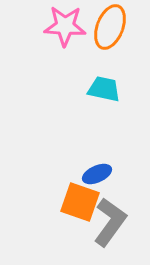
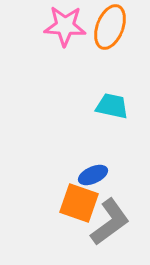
cyan trapezoid: moved 8 px right, 17 px down
blue ellipse: moved 4 px left, 1 px down
orange square: moved 1 px left, 1 px down
gray L-shape: rotated 18 degrees clockwise
